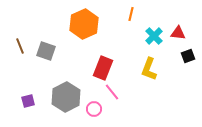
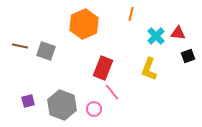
cyan cross: moved 2 px right
brown line: rotated 56 degrees counterclockwise
gray hexagon: moved 4 px left, 8 px down; rotated 12 degrees counterclockwise
